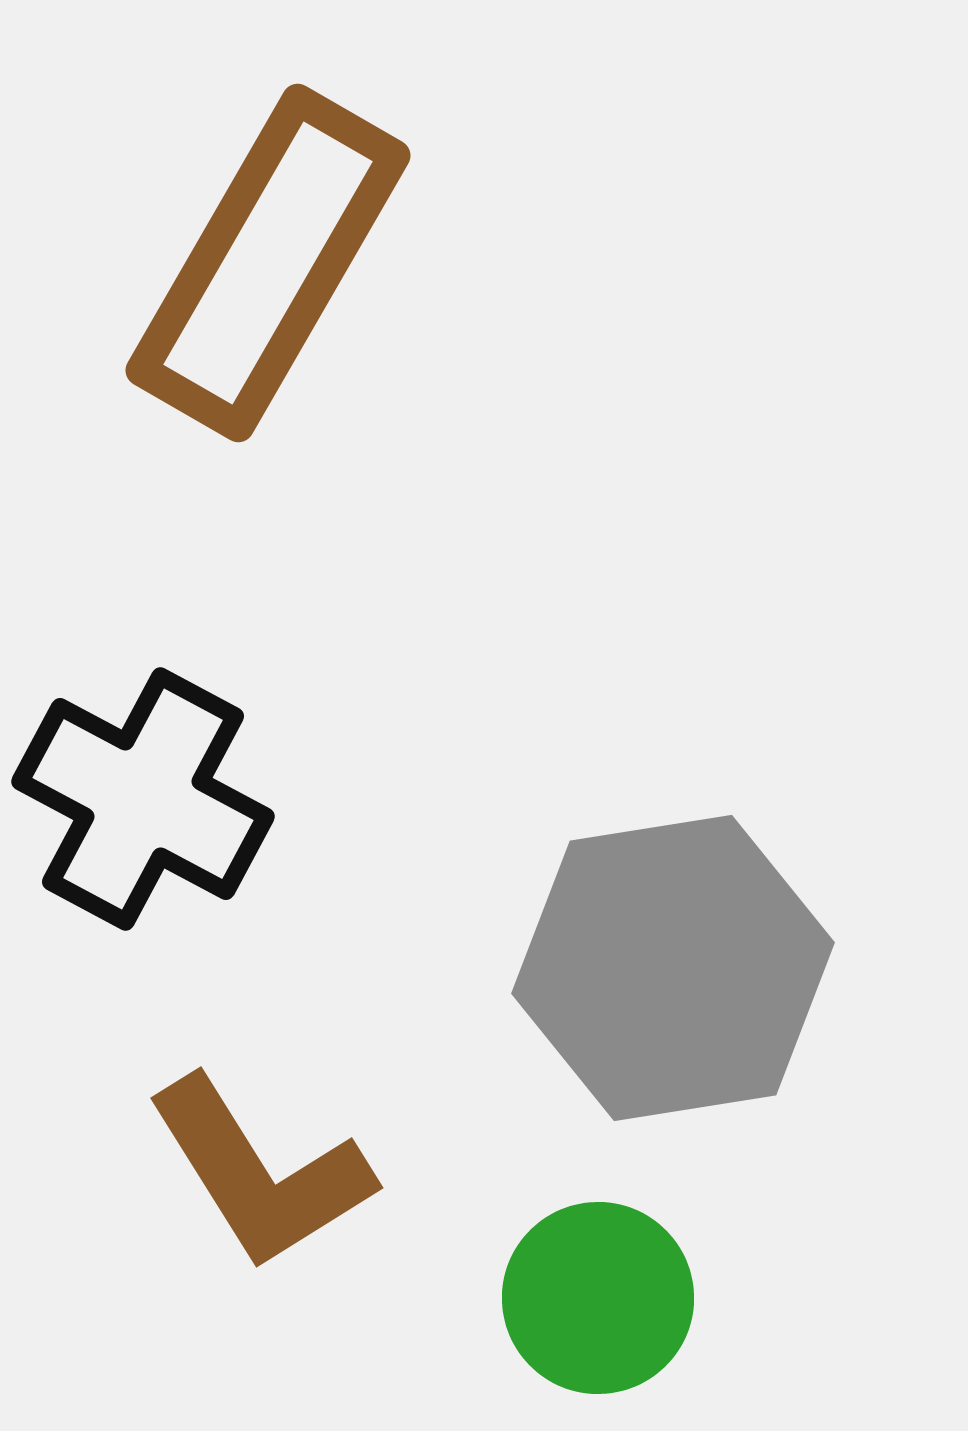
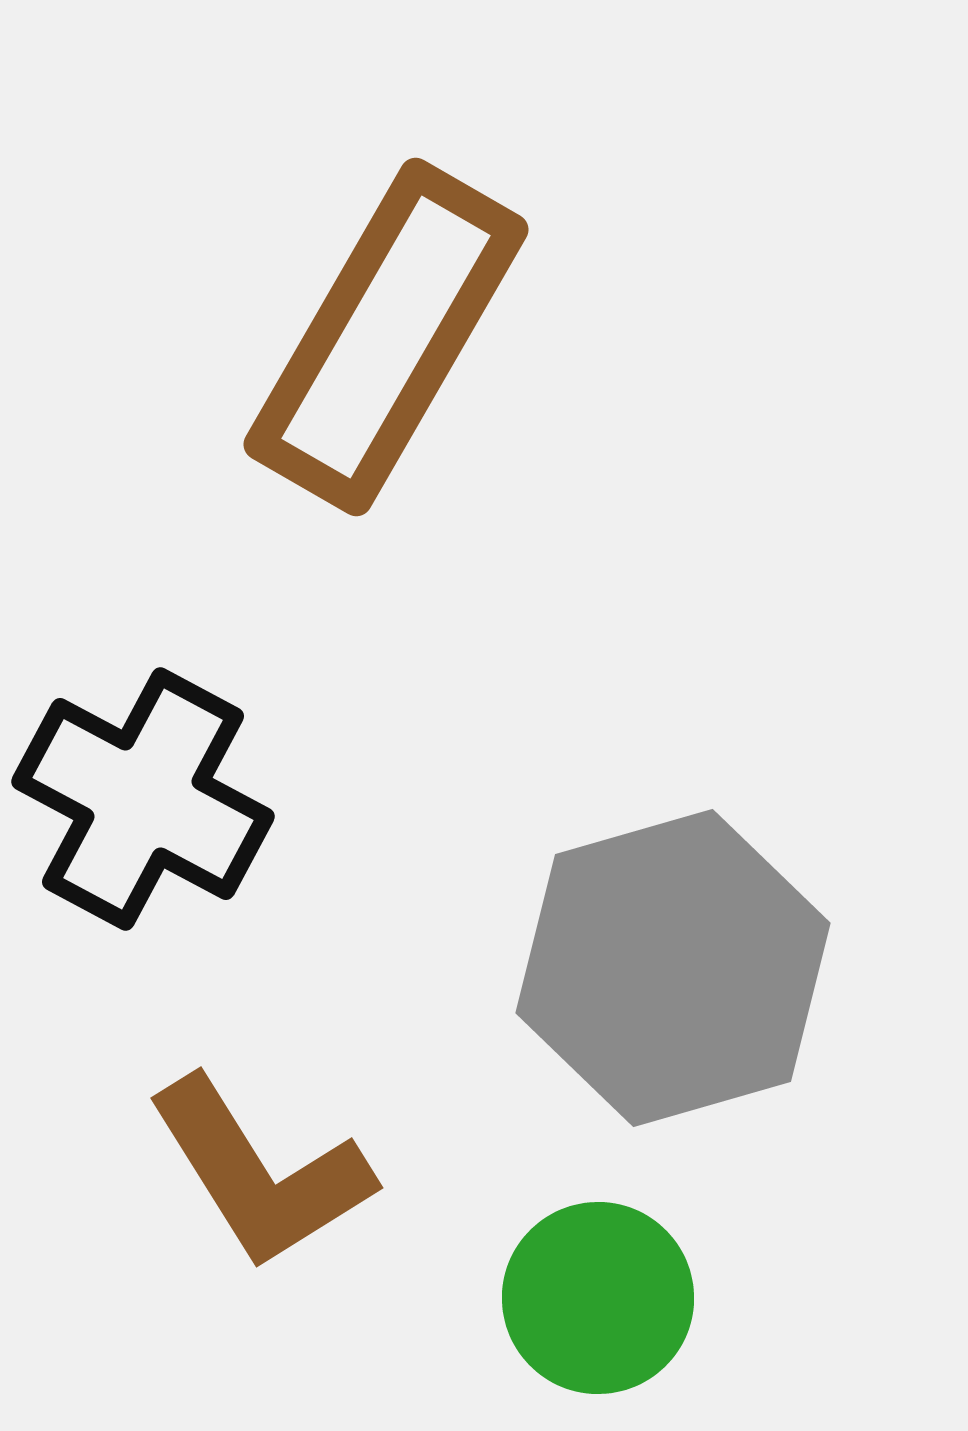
brown rectangle: moved 118 px right, 74 px down
gray hexagon: rotated 7 degrees counterclockwise
